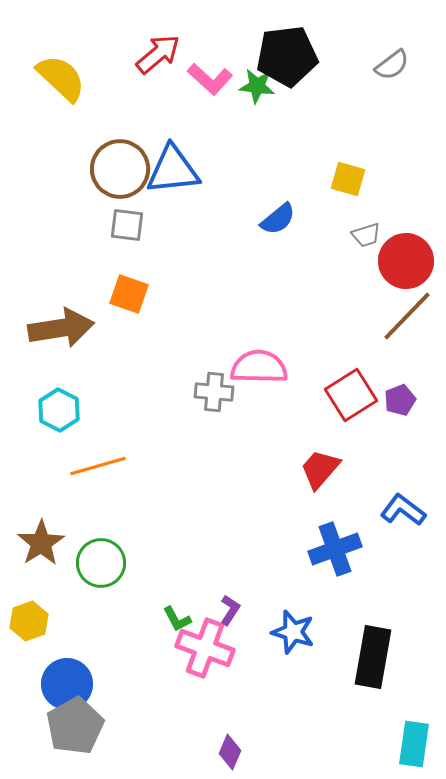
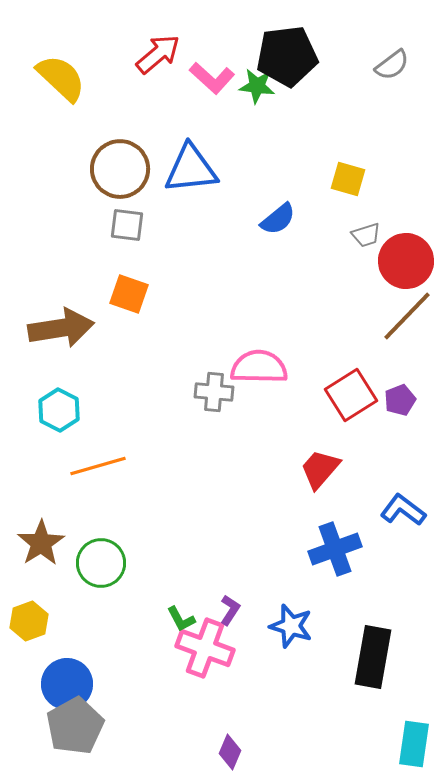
pink L-shape: moved 2 px right, 1 px up
blue triangle: moved 18 px right, 1 px up
green L-shape: moved 4 px right
blue star: moved 2 px left, 6 px up
